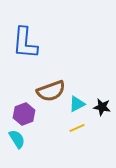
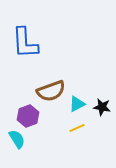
blue L-shape: rotated 8 degrees counterclockwise
purple hexagon: moved 4 px right, 2 px down
